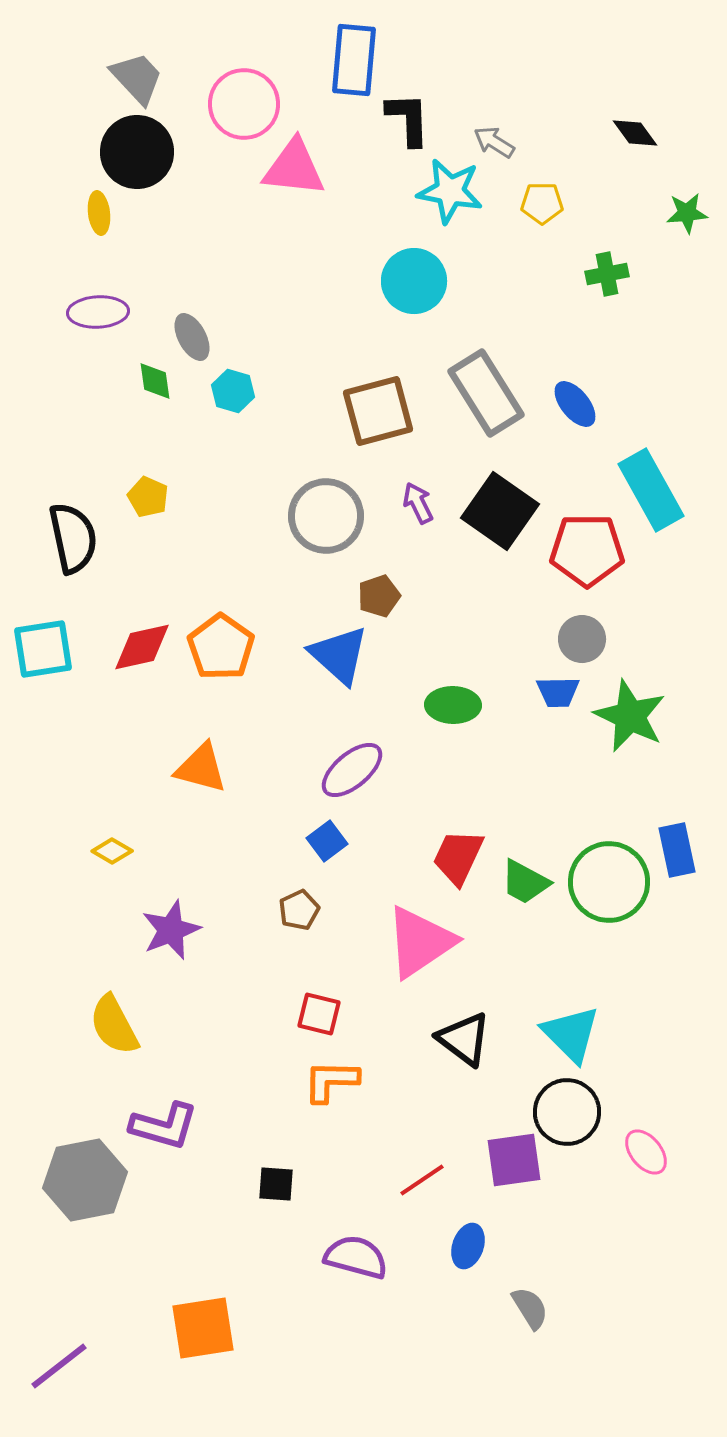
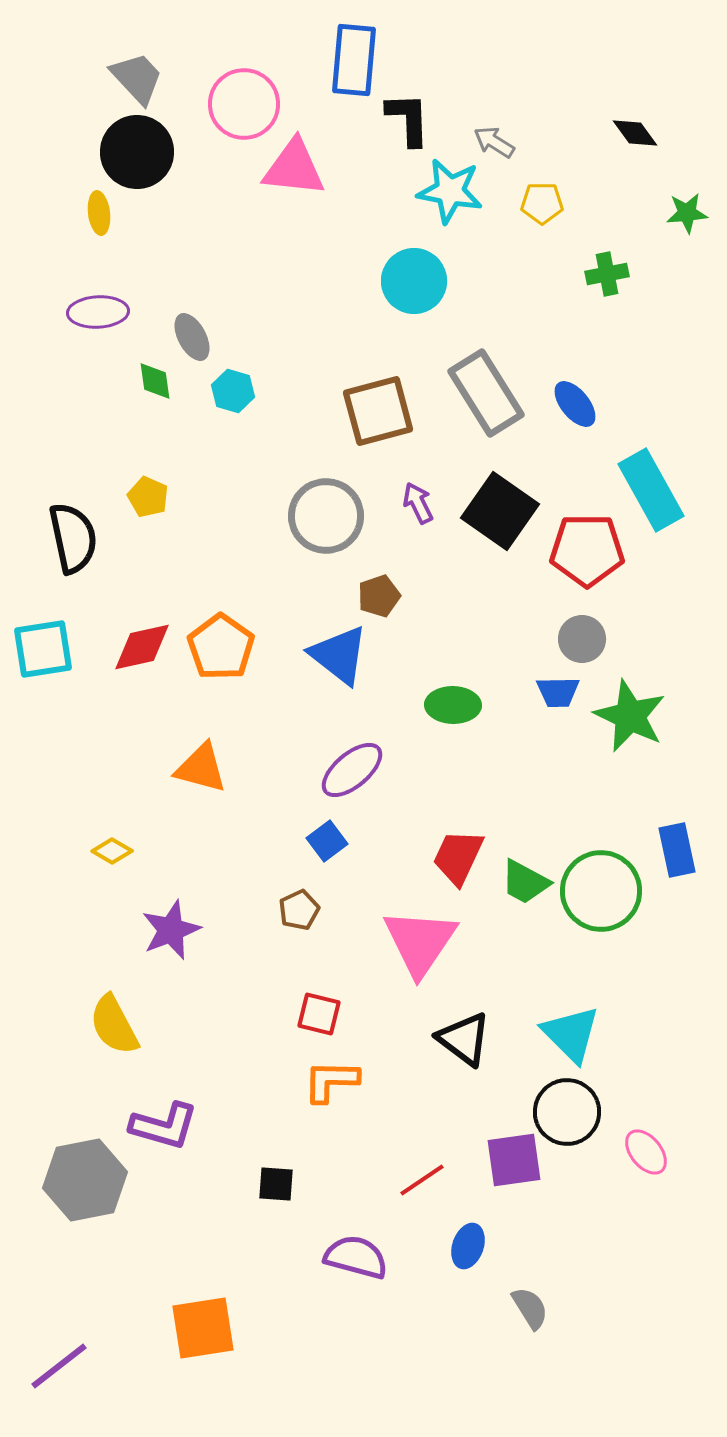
blue triangle at (339, 655): rotated 4 degrees counterclockwise
green circle at (609, 882): moved 8 px left, 9 px down
pink triangle at (420, 942): rotated 22 degrees counterclockwise
